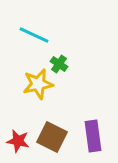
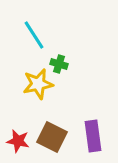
cyan line: rotated 32 degrees clockwise
green cross: rotated 18 degrees counterclockwise
